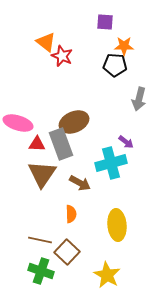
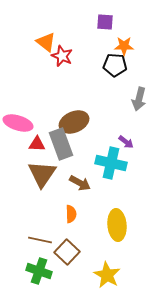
cyan cross: rotated 28 degrees clockwise
green cross: moved 2 px left
